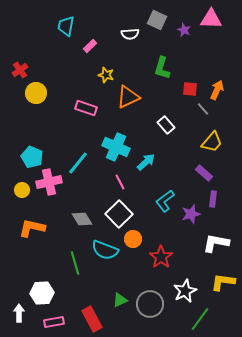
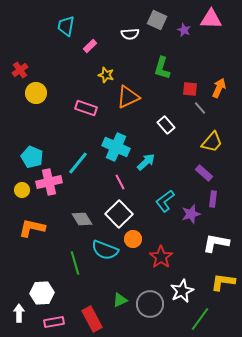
orange arrow at (217, 90): moved 2 px right, 2 px up
gray line at (203, 109): moved 3 px left, 1 px up
white star at (185, 291): moved 3 px left
